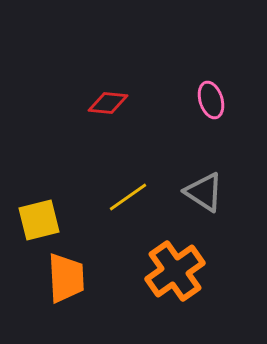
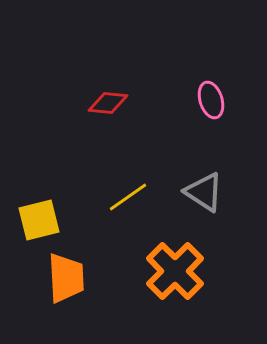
orange cross: rotated 10 degrees counterclockwise
